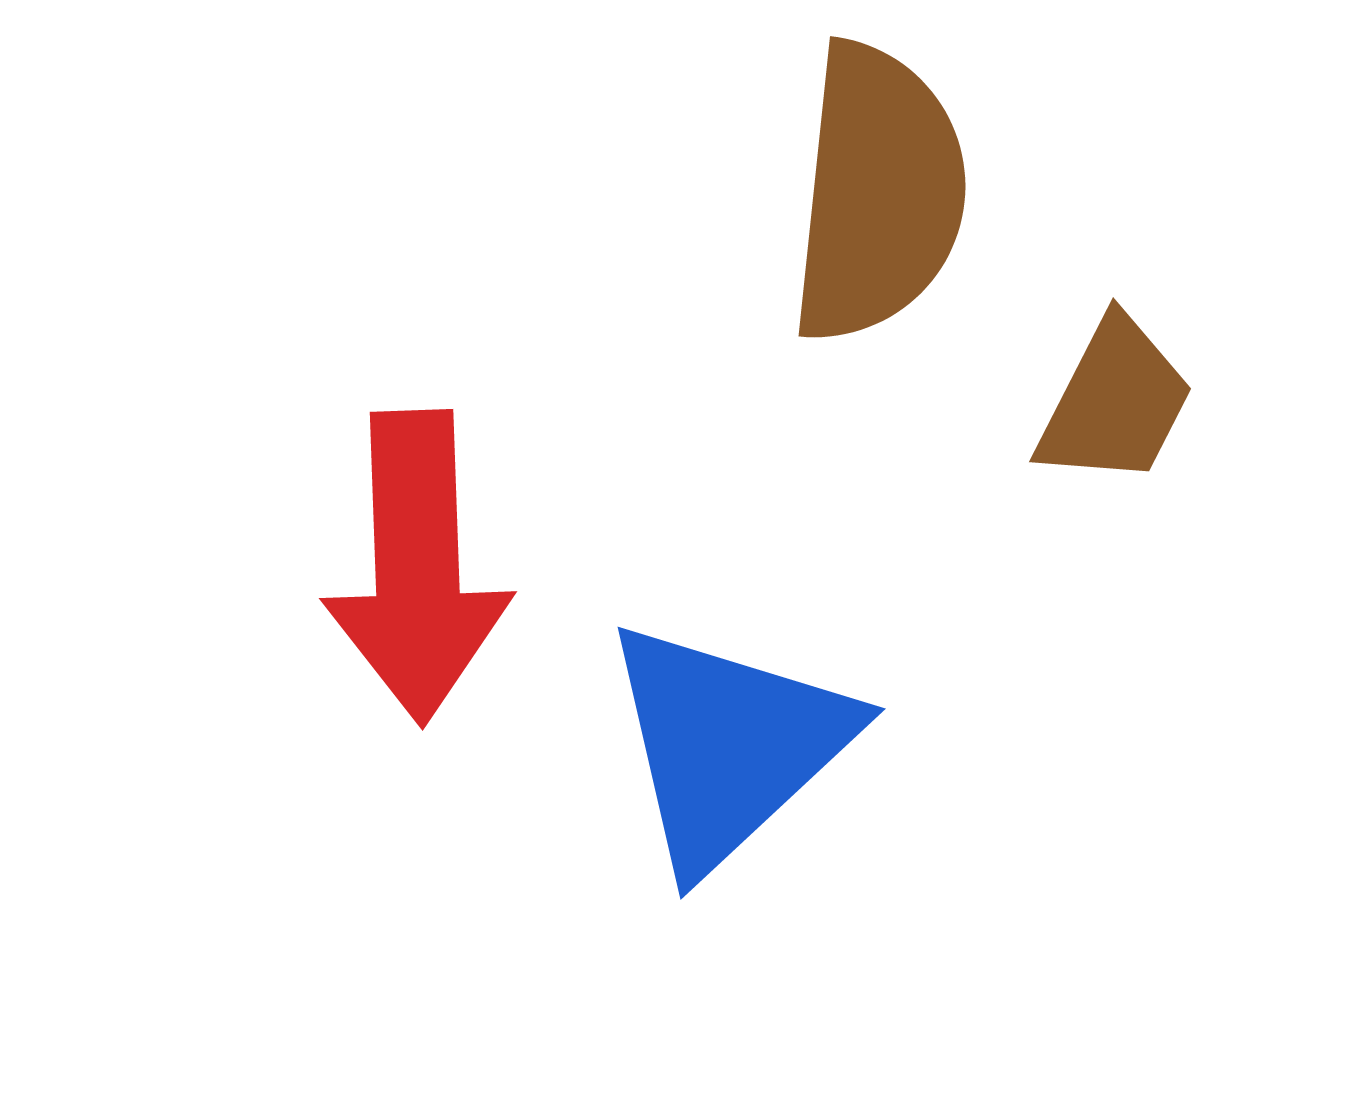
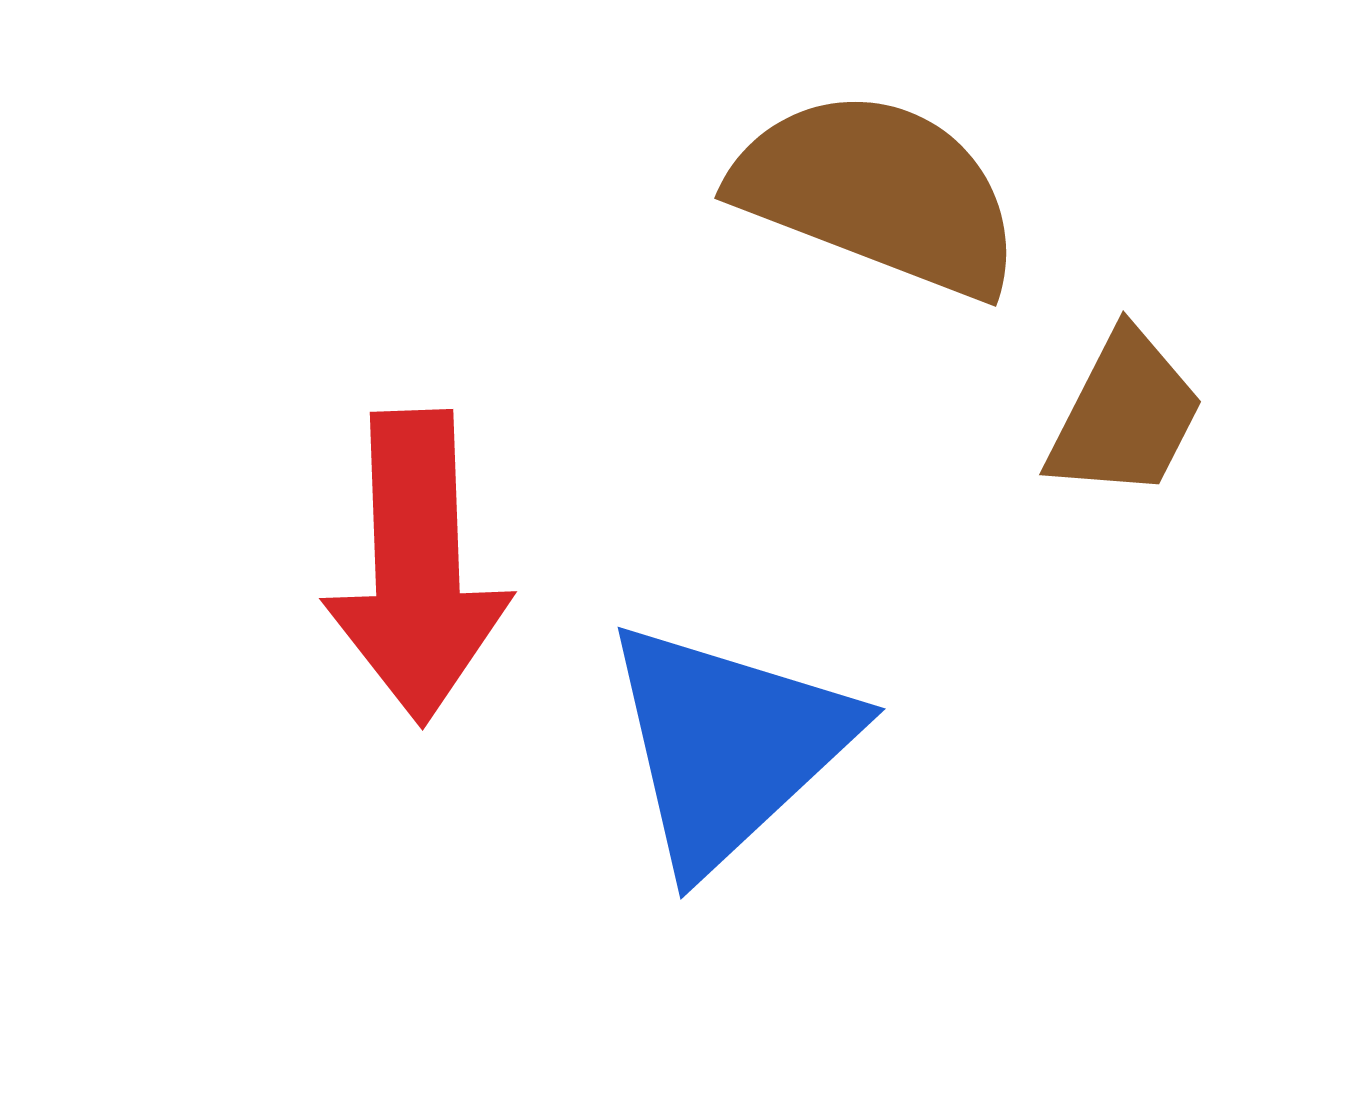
brown semicircle: rotated 75 degrees counterclockwise
brown trapezoid: moved 10 px right, 13 px down
